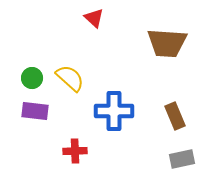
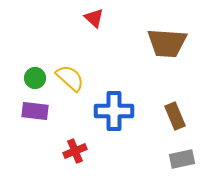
green circle: moved 3 px right
red cross: rotated 20 degrees counterclockwise
